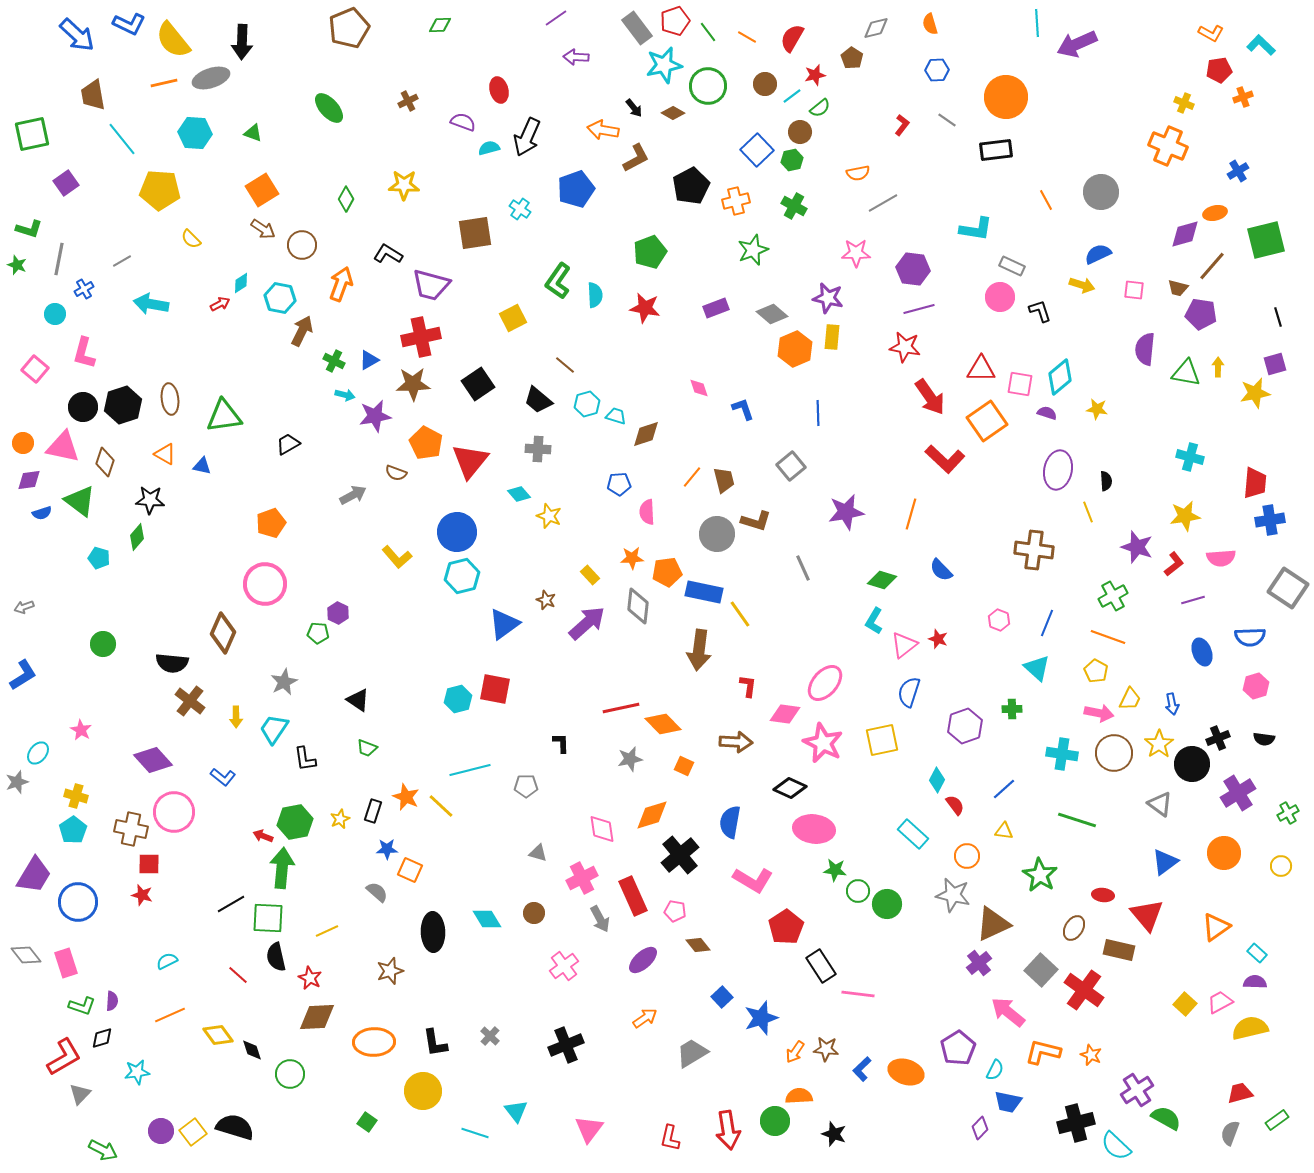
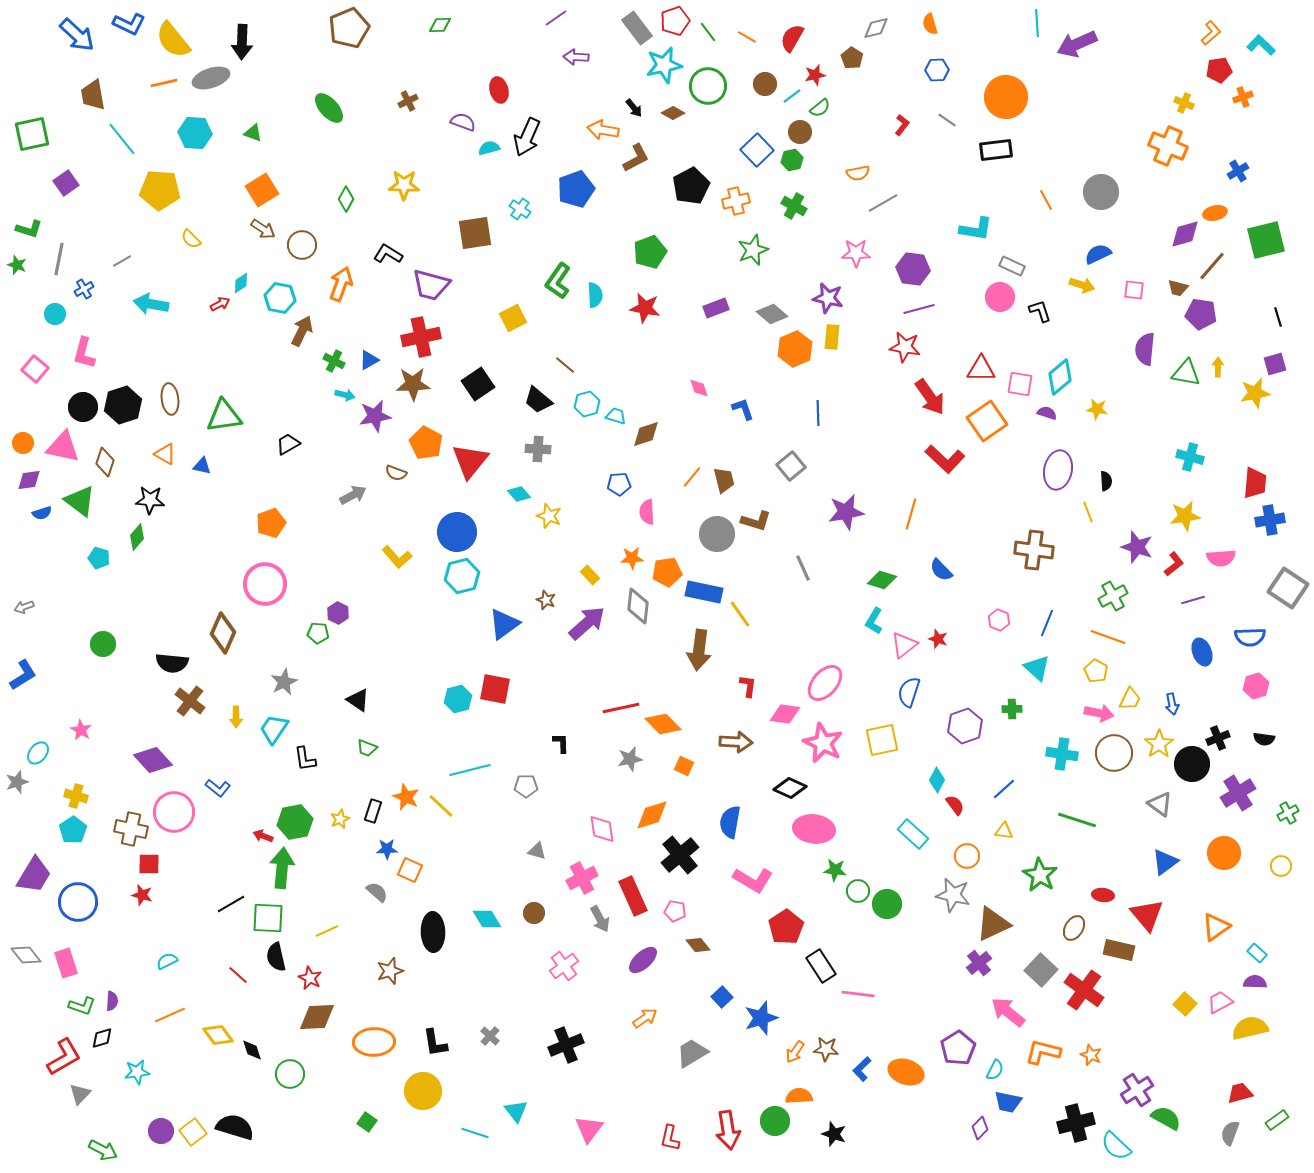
orange L-shape at (1211, 33): rotated 70 degrees counterclockwise
blue L-shape at (223, 777): moved 5 px left, 11 px down
gray triangle at (538, 853): moved 1 px left, 2 px up
